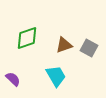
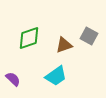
green diamond: moved 2 px right
gray square: moved 12 px up
cyan trapezoid: rotated 85 degrees clockwise
